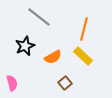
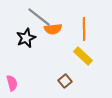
orange line: rotated 15 degrees counterclockwise
black star: moved 1 px right, 8 px up
orange semicircle: moved 28 px up; rotated 24 degrees clockwise
brown square: moved 2 px up
